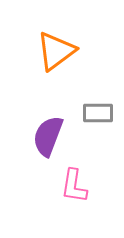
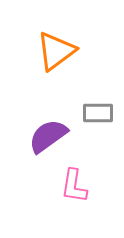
purple semicircle: rotated 33 degrees clockwise
